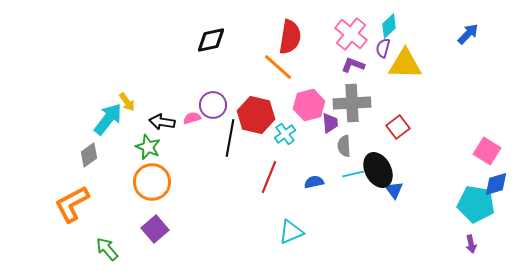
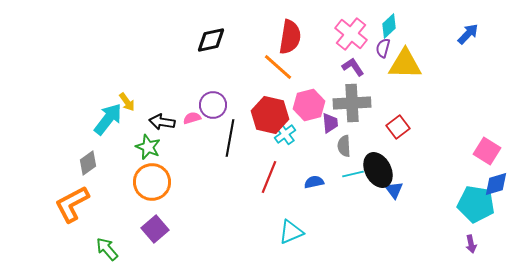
purple L-shape: moved 2 px down; rotated 35 degrees clockwise
red hexagon: moved 14 px right
gray diamond: moved 1 px left, 8 px down
